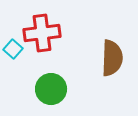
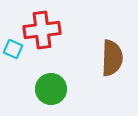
red cross: moved 3 px up
cyan square: rotated 18 degrees counterclockwise
